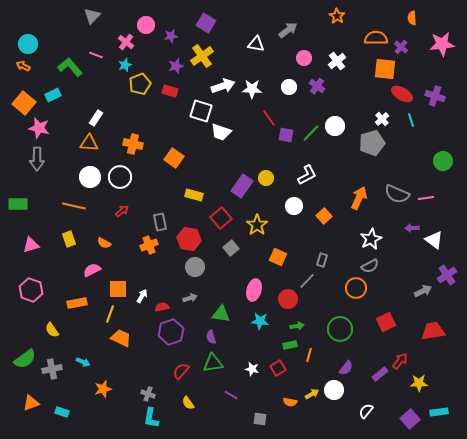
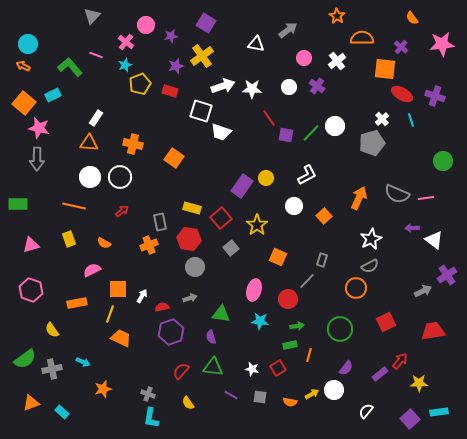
orange semicircle at (412, 18): rotated 32 degrees counterclockwise
orange semicircle at (376, 38): moved 14 px left
yellow rectangle at (194, 195): moved 2 px left, 13 px down
green triangle at (213, 363): moved 4 px down; rotated 15 degrees clockwise
cyan rectangle at (62, 412): rotated 24 degrees clockwise
gray square at (260, 419): moved 22 px up
